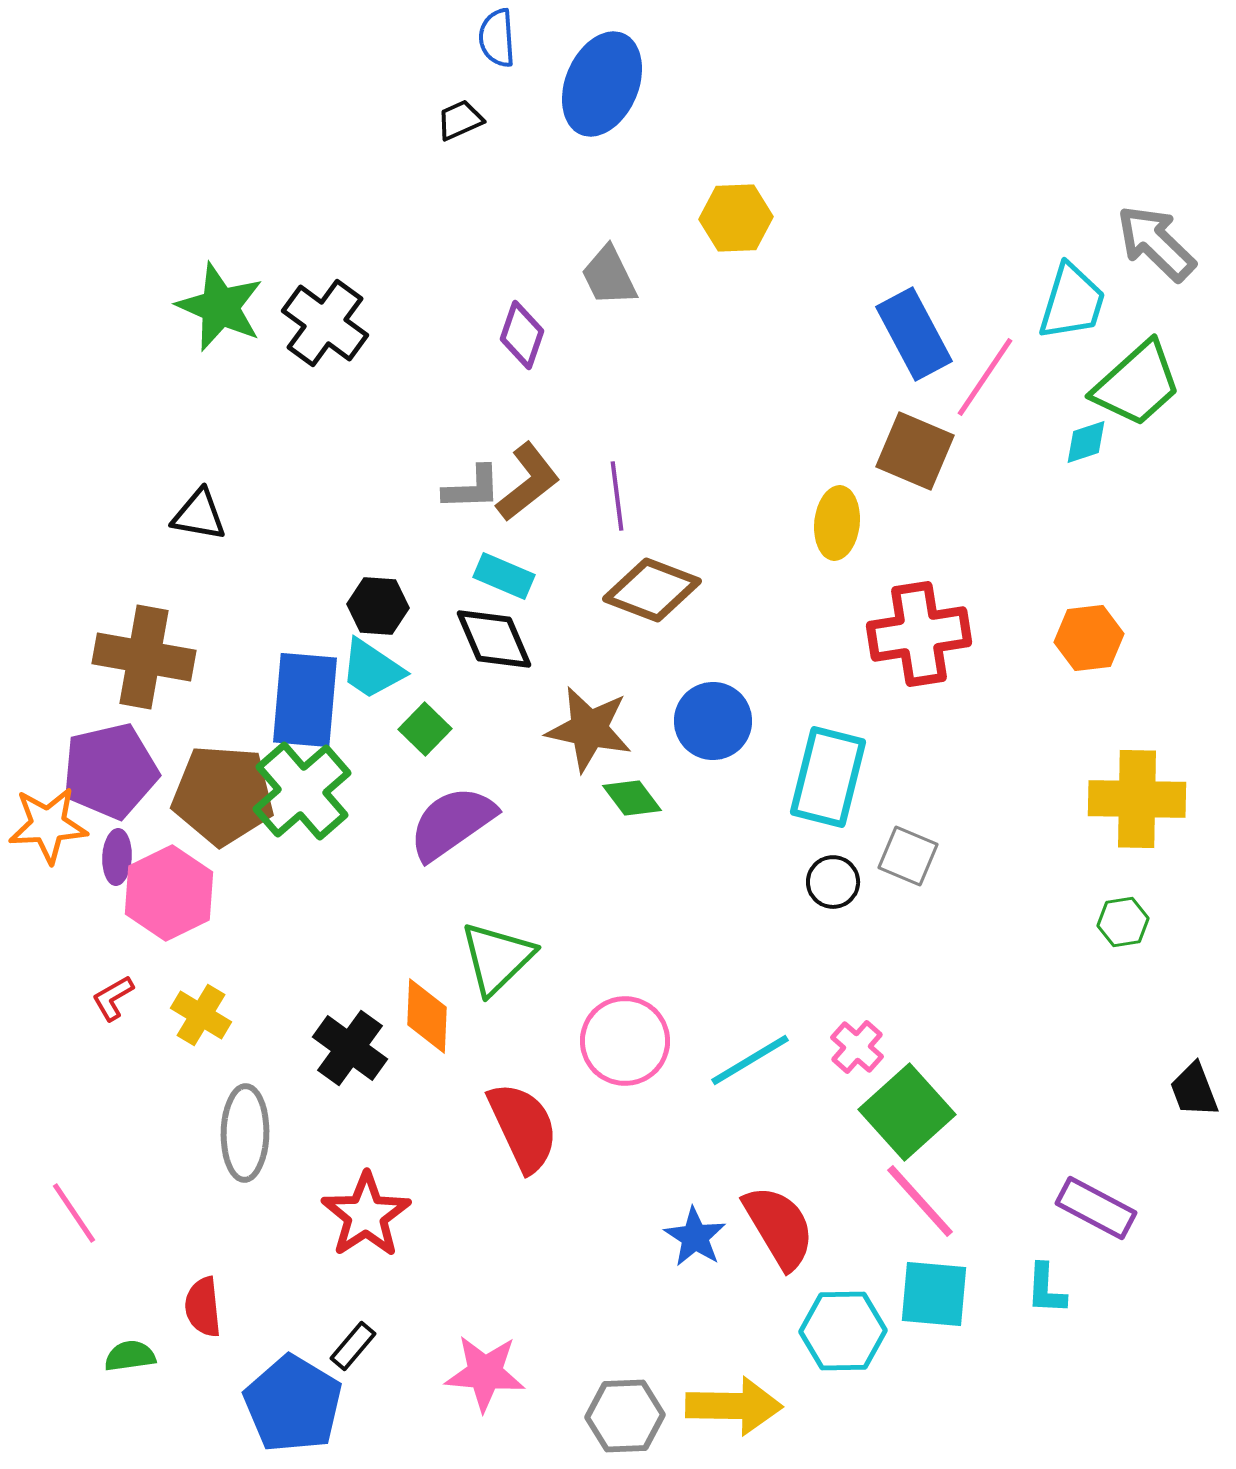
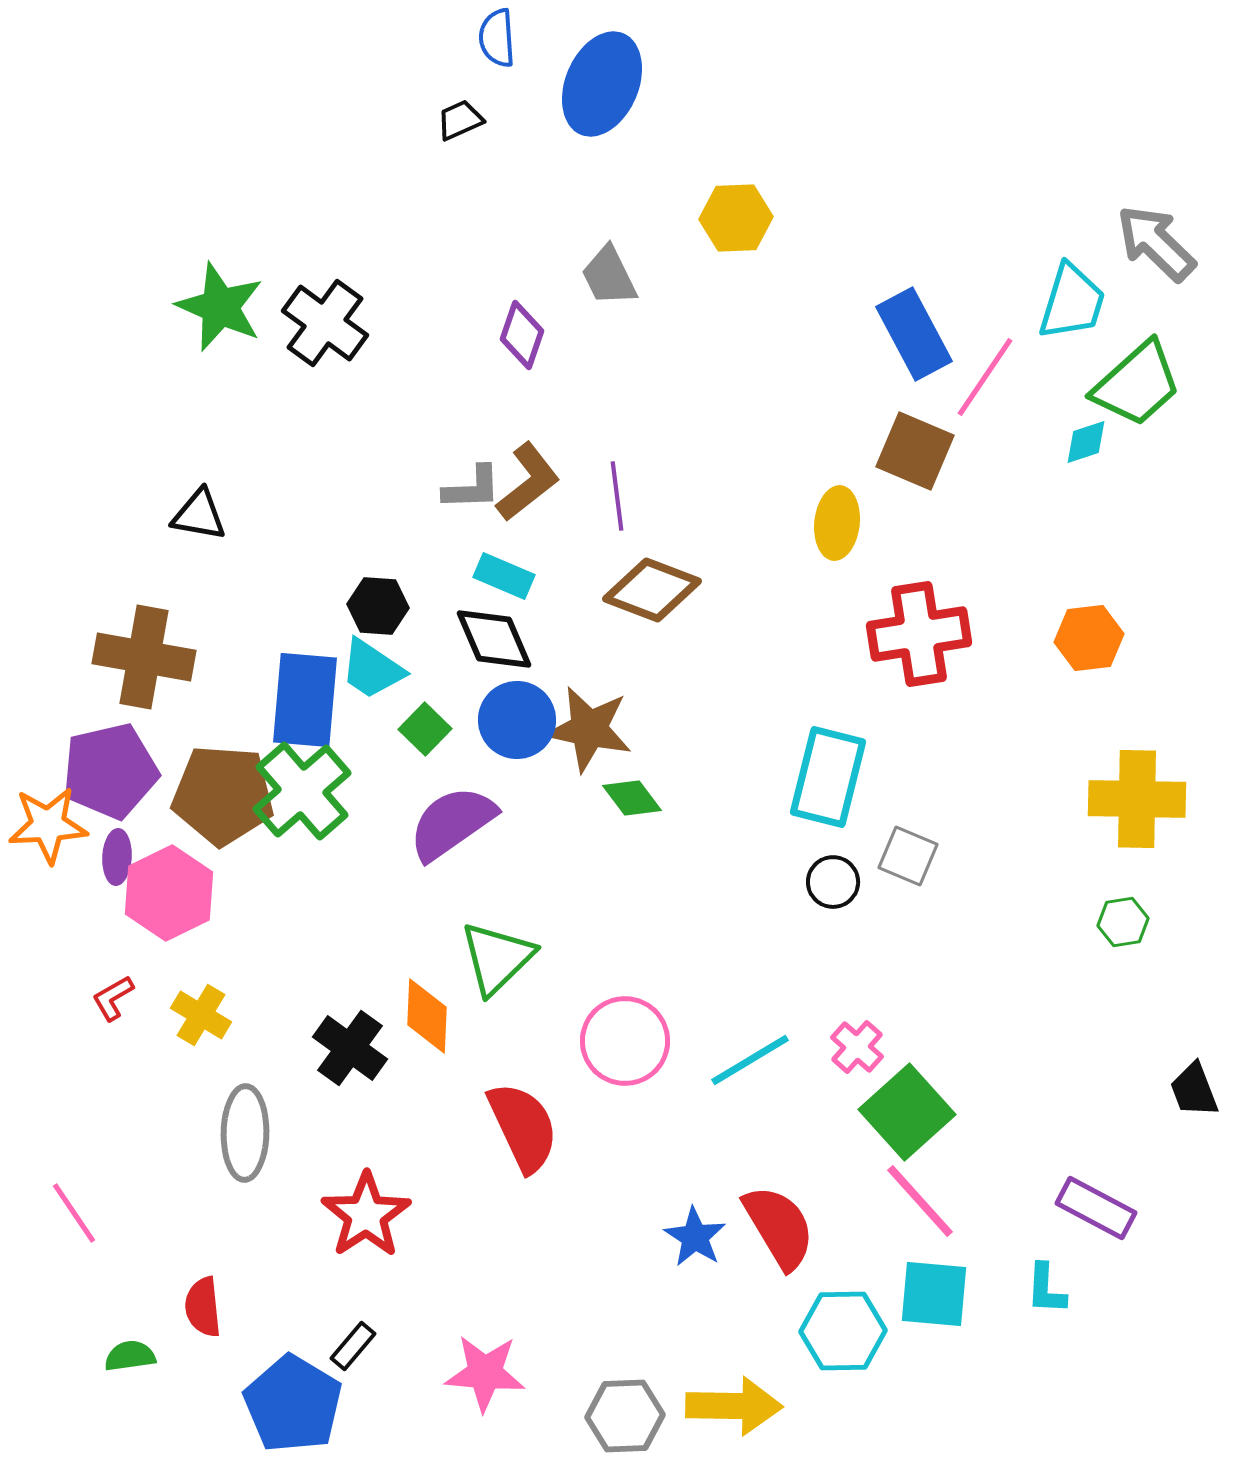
blue circle at (713, 721): moved 196 px left, 1 px up
